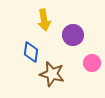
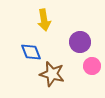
purple circle: moved 7 px right, 7 px down
blue diamond: rotated 30 degrees counterclockwise
pink circle: moved 3 px down
